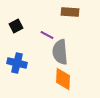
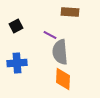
purple line: moved 3 px right
blue cross: rotated 18 degrees counterclockwise
